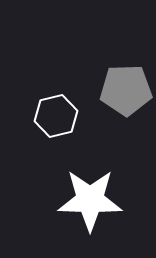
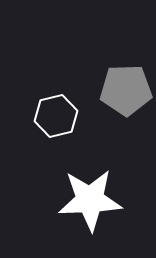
white star: rotated 4 degrees counterclockwise
